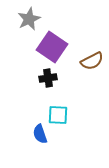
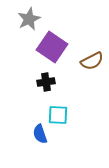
black cross: moved 2 px left, 4 px down
